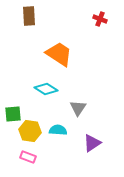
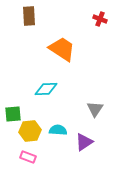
orange trapezoid: moved 3 px right, 5 px up
cyan diamond: rotated 35 degrees counterclockwise
gray triangle: moved 17 px right, 1 px down
yellow hexagon: rotated 15 degrees counterclockwise
purple triangle: moved 8 px left, 1 px up
